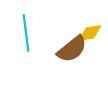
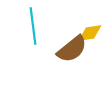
cyan line: moved 7 px right, 7 px up
